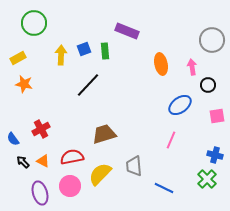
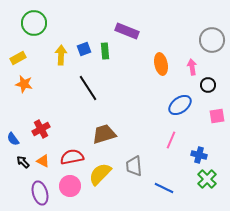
black line: moved 3 px down; rotated 76 degrees counterclockwise
blue cross: moved 16 px left
